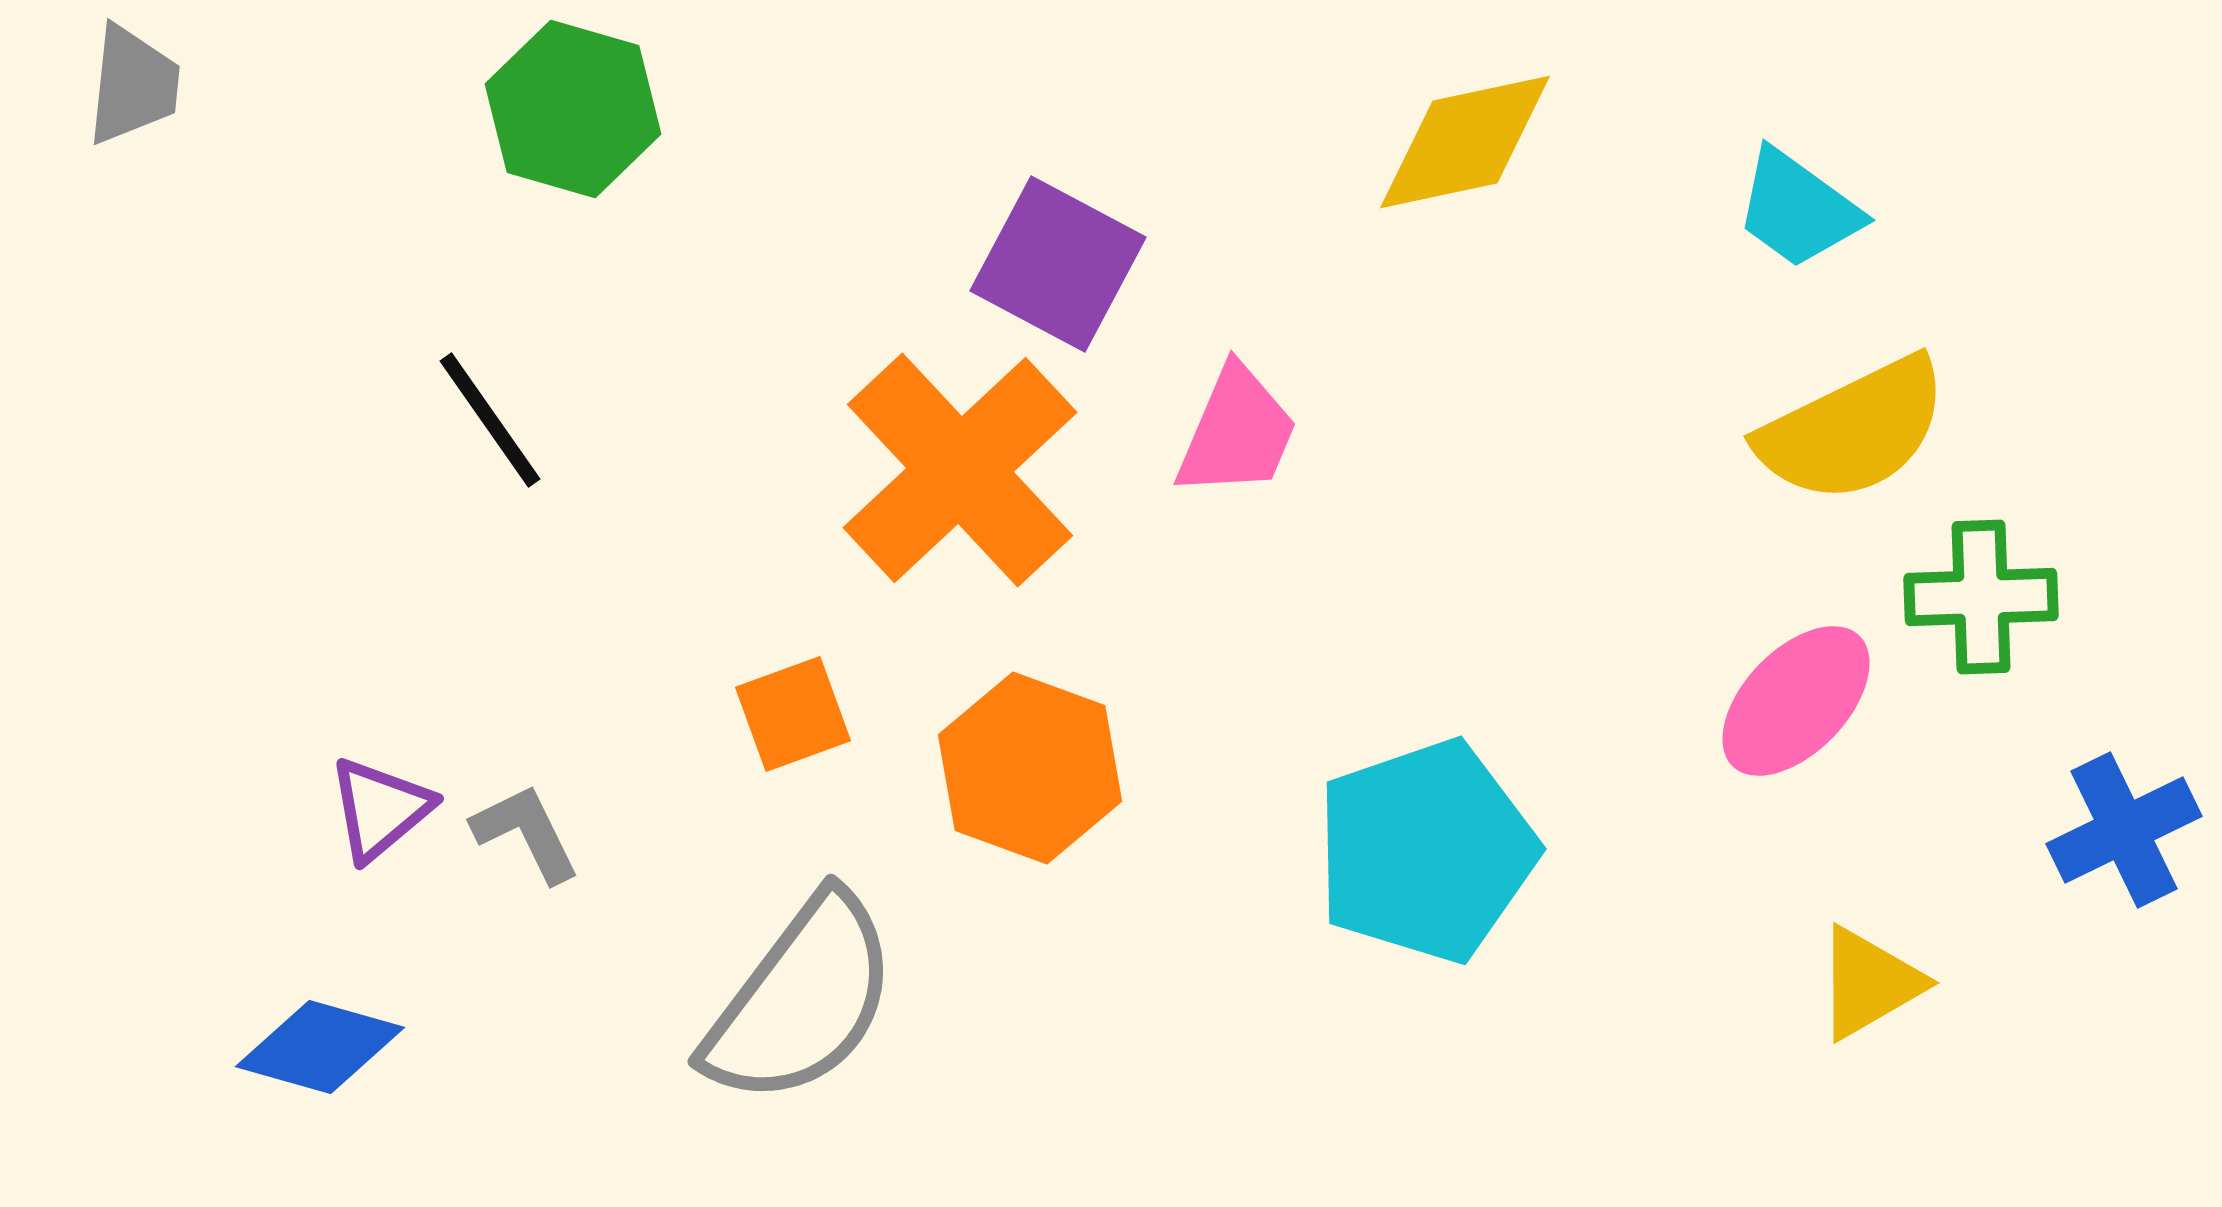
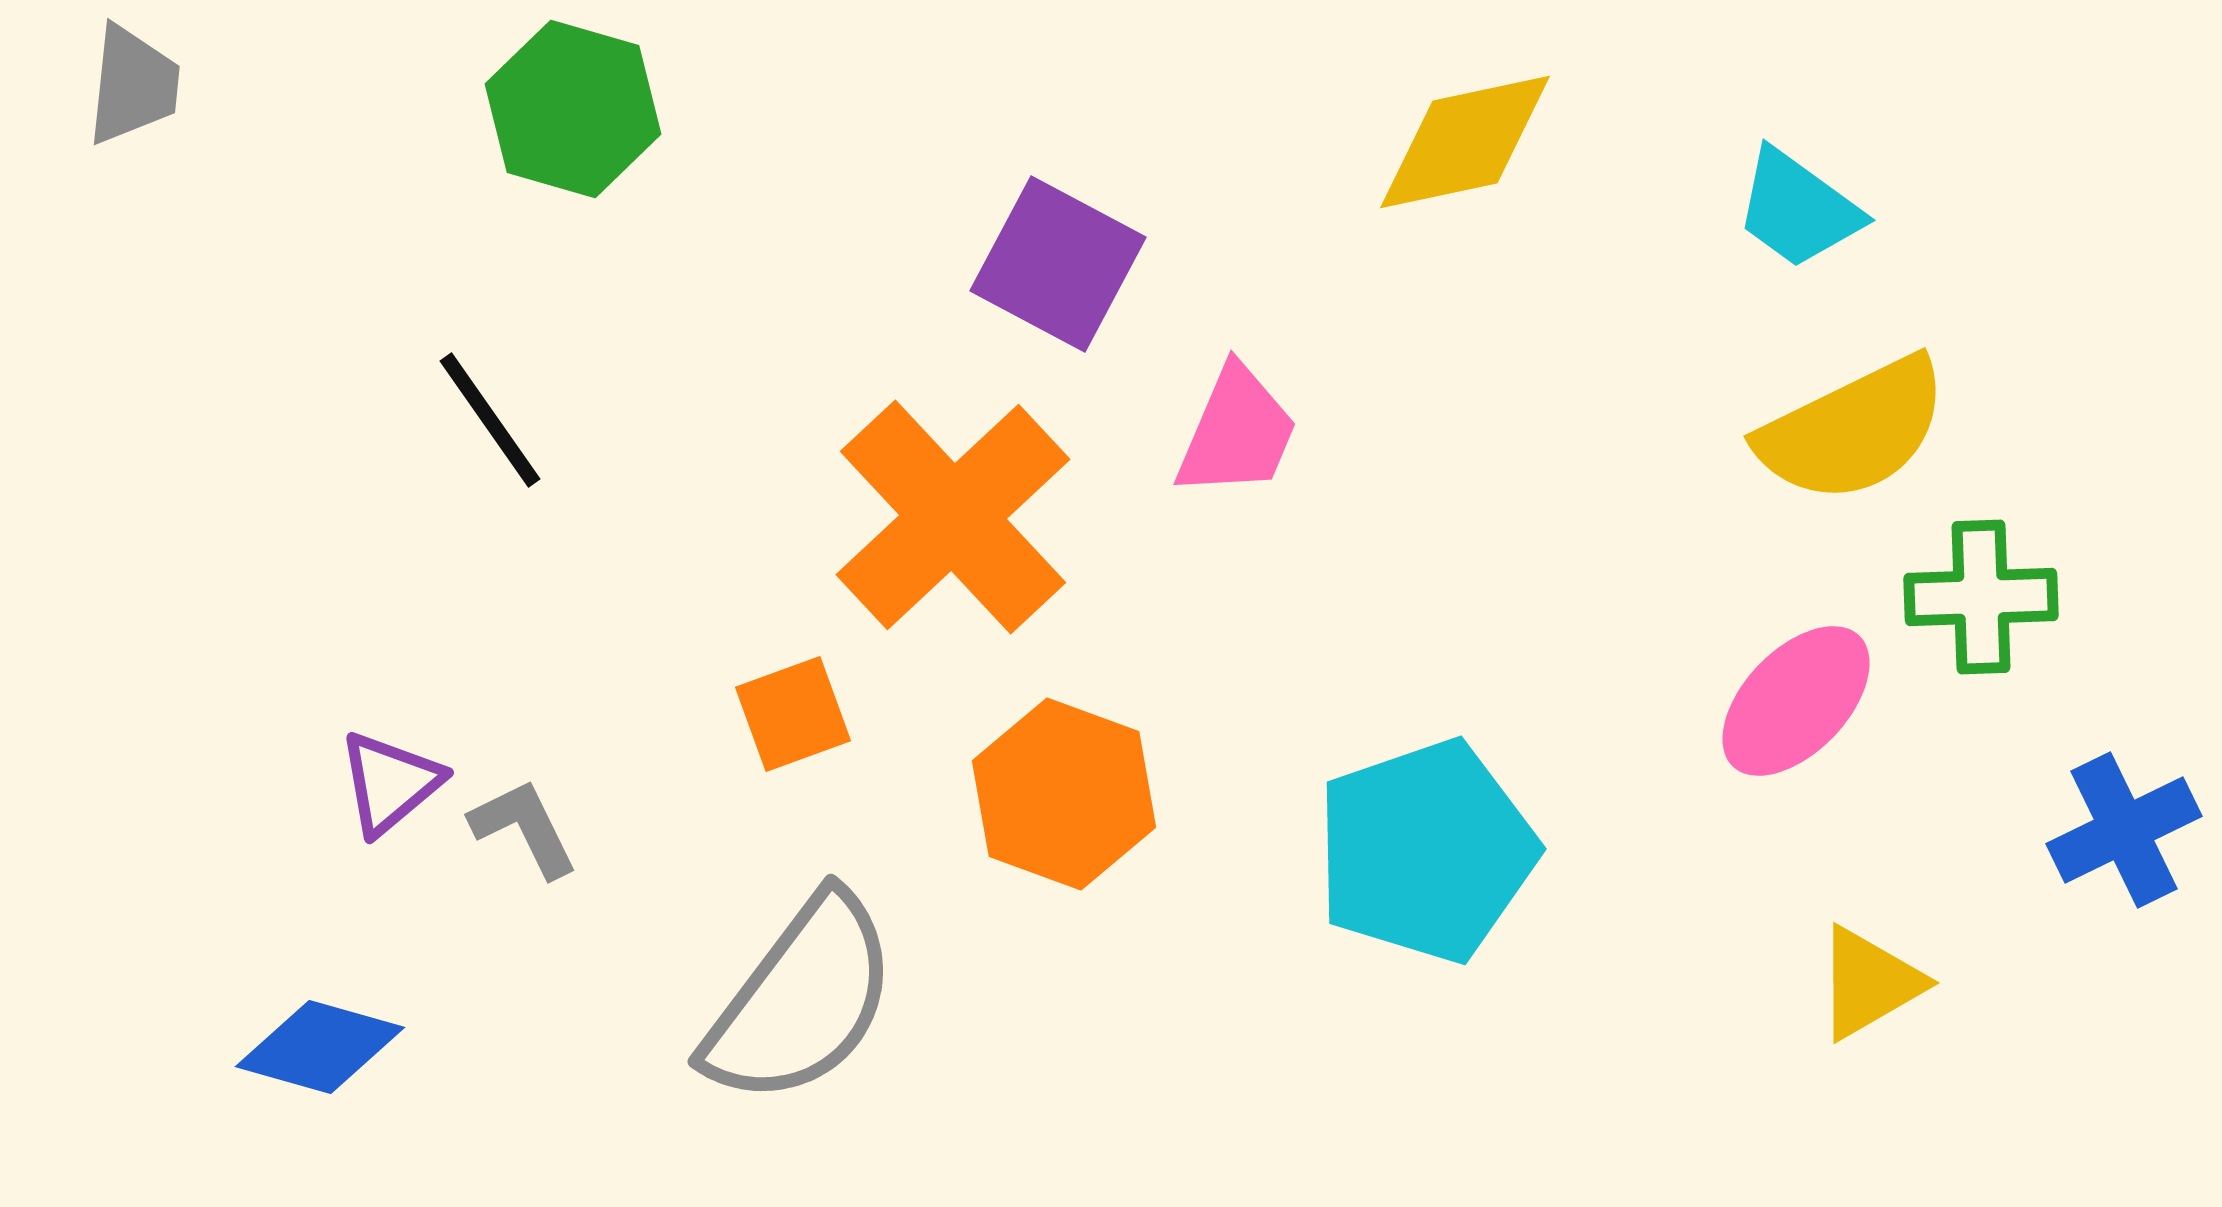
orange cross: moved 7 px left, 47 px down
orange hexagon: moved 34 px right, 26 px down
purple triangle: moved 10 px right, 26 px up
gray L-shape: moved 2 px left, 5 px up
